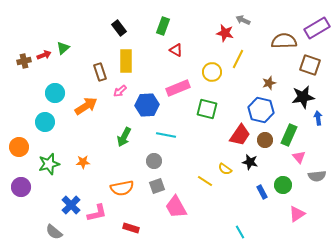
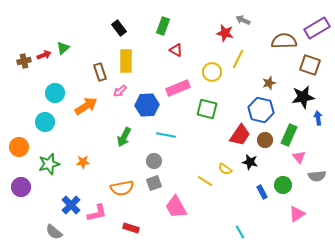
gray square at (157, 186): moved 3 px left, 3 px up
